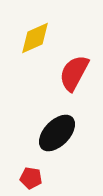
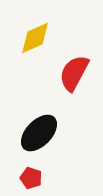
black ellipse: moved 18 px left
red pentagon: rotated 10 degrees clockwise
